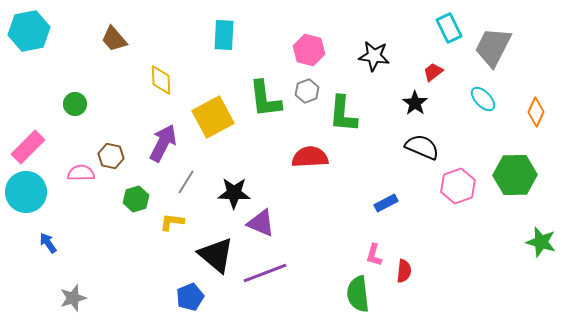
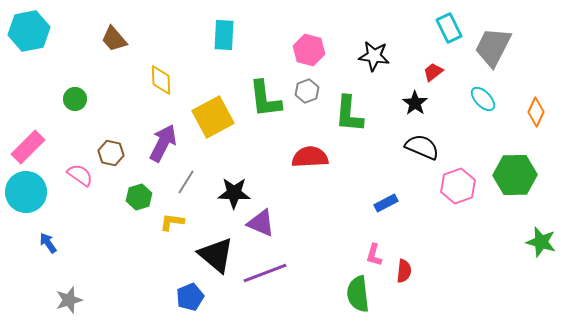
green circle at (75, 104): moved 5 px up
green L-shape at (343, 114): moved 6 px right
brown hexagon at (111, 156): moved 3 px up
pink semicircle at (81, 173): moved 1 px left, 2 px down; rotated 36 degrees clockwise
green hexagon at (136, 199): moved 3 px right, 2 px up
gray star at (73, 298): moved 4 px left, 2 px down
